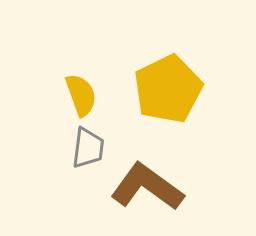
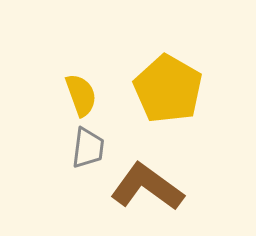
yellow pentagon: rotated 16 degrees counterclockwise
